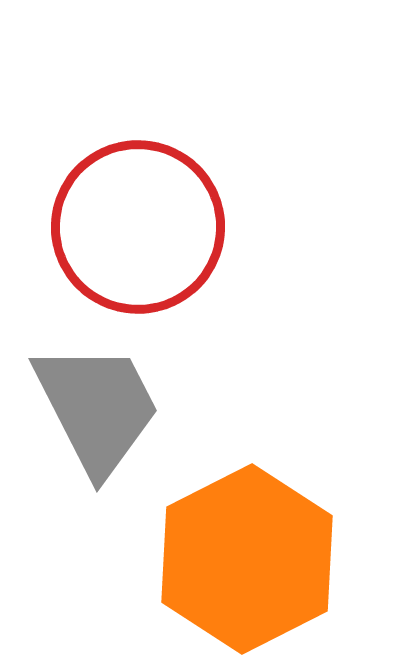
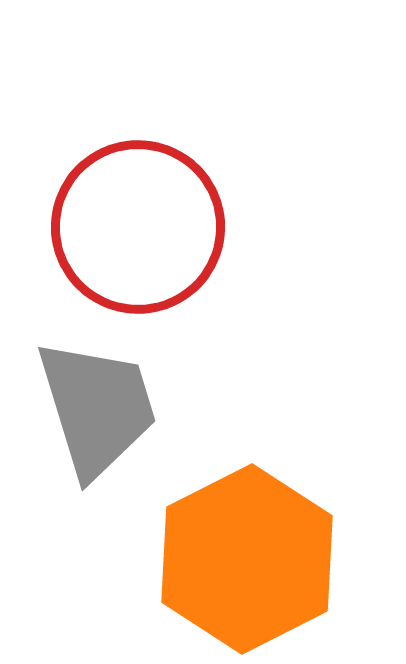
gray trapezoid: rotated 10 degrees clockwise
